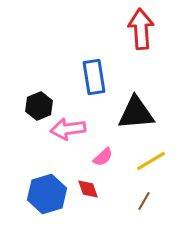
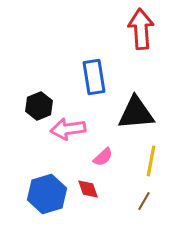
yellow line: rotated 48 degrees counterclockwise
